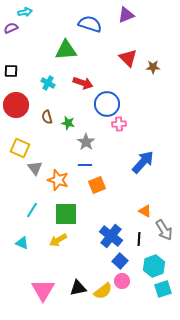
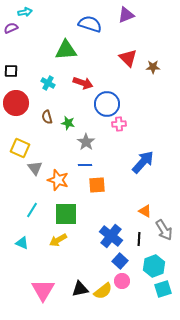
red circle: moved 2 px up
orange square: rotated 18 degrees clockwise
black triangle: moved 2 px right, 1 px down
